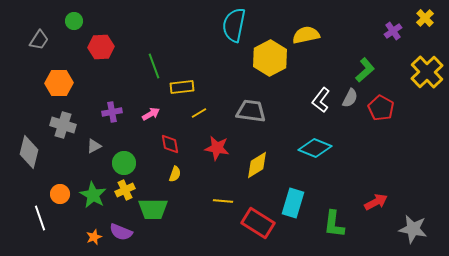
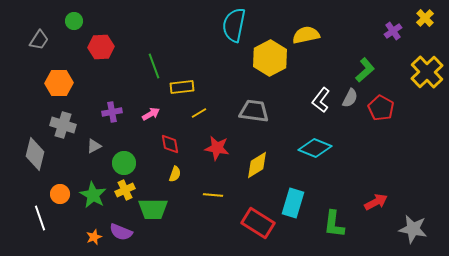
gray trapezoid at (251, 111): moved 3 px right
gray diamond at (29, 152): moved 6 px right, 2 px down
yellow line at (223, 201): moved 10 px left, 6 px up
